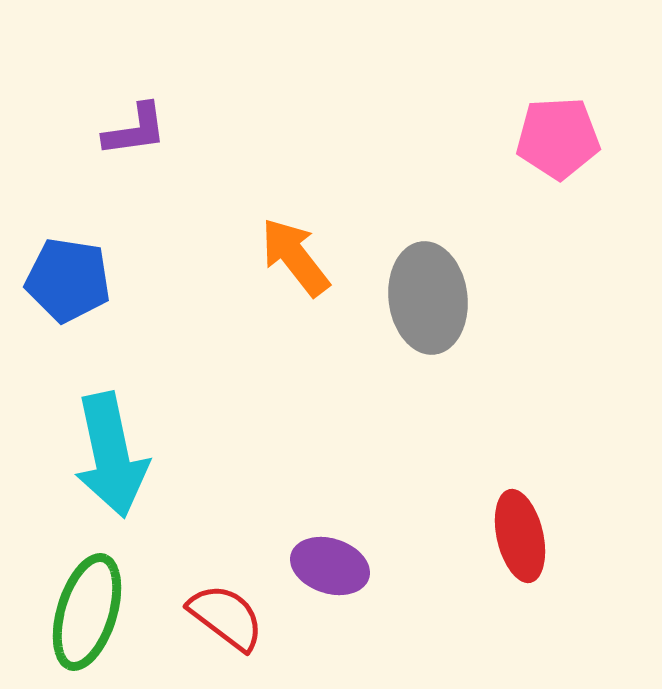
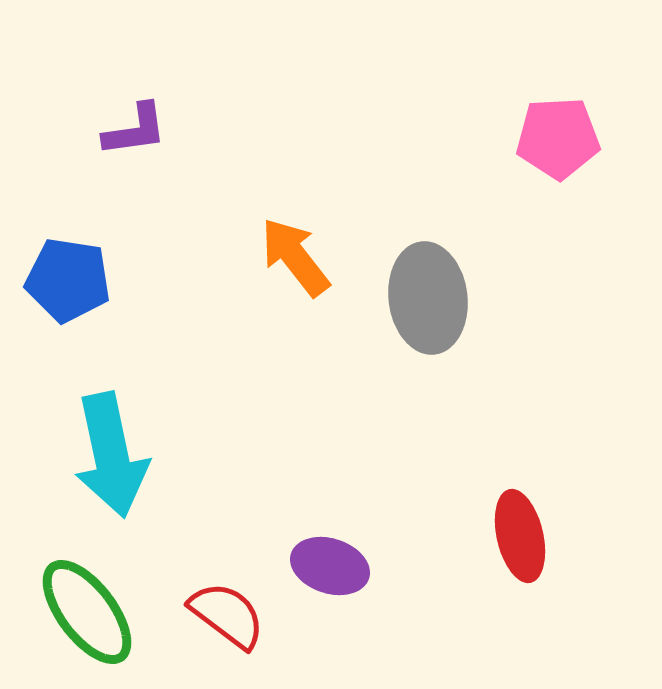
green ellipse: rotated 54 degrees counterclockwise
red semicircle: moved 1 px right, 2 px up
